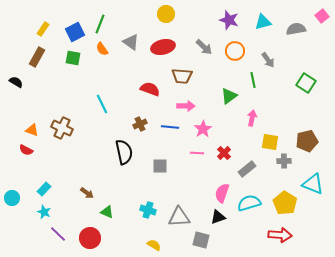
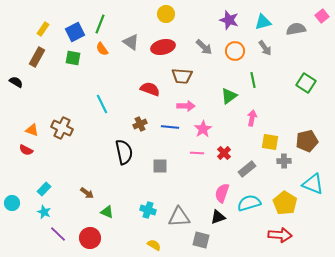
gray arrow at (268, 60): moved 3 px left, 12 px up
cyan circle at (12, 198): moved 5 px down
